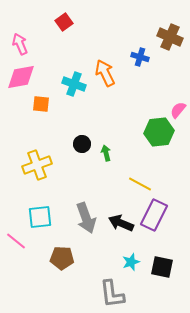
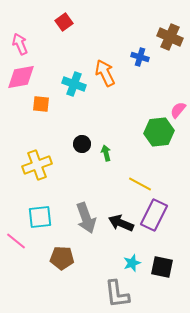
cyan star: moved 1 px right, 1 px down
gray L-shape: moved 5 px right
